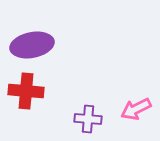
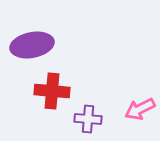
red cross: moved 26 px right
pink arrow: moved 4 px right
